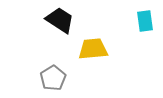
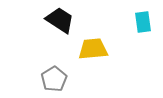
cyan rectangle: moved 2 px left, 1 px down
gray pentagon: moved 1 px right, 1 px down
